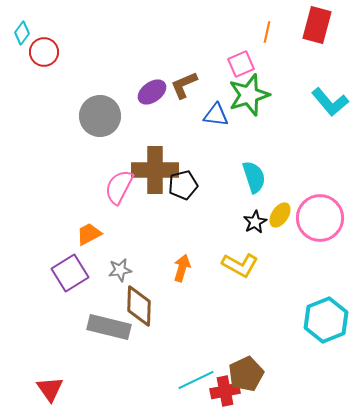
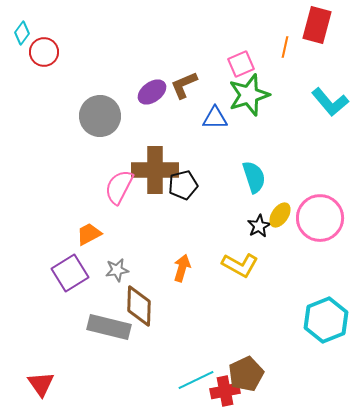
orange line: moved 18 px right, 15 px down
blue triangle: moved 1 px left, 3 px down; rotated 8 degrees counterclockwise
black star: moved 4 px right, 4 px down
gray star: moved 3 px left
red triangle: moved 9 px left, 5 px up
